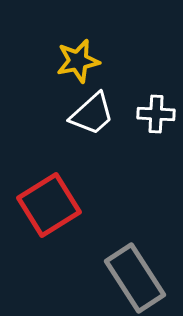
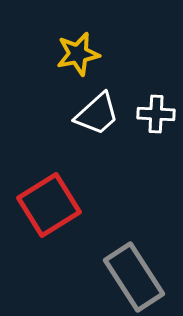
yellow star: moved 7 px up
white trapezoid: moved 5 px right
gray rectangle: moved 1 px left, 1 px up
